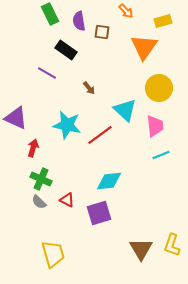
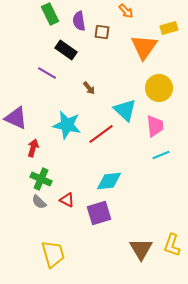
yellow rectangle: moved 6 px right, 7 px down
red line: moved 1 px right, 1 px up
